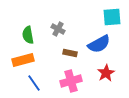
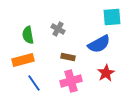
brown rectangle: moved 2 px left, 4 px down
